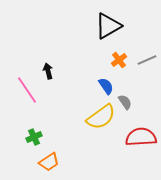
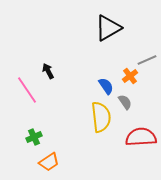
black triangle: moved 2 px down
orange cross: moved 11 px right, 16 px down
black arrow: rotated 14 degrees counterclockwise
yellow semicircle: rotated 60 degrees counterclockwise
